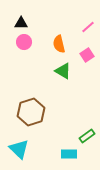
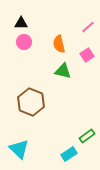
green triangle: rotated 18 degrees counterclockwise
brown hexagon: moved 10 px up; rotated 20 degrees counterclockwise
cyan rectangle: rotated 35 degrees counterclockwise
